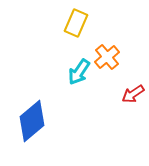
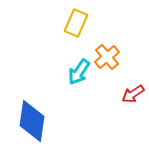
blue diamond: rotated 42 degrees counterclockwise
